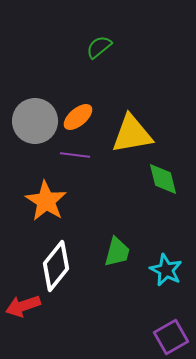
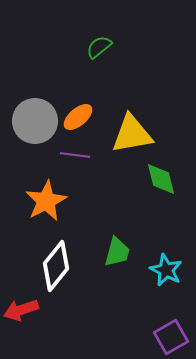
green diamond: moved 2 px left
orange star: rotated 12 degrees clockwise
red arrow: moved 2 px left, 4 px down
